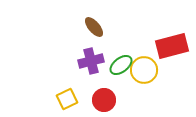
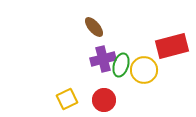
purple cross: moved 12 px right, 2 px up
green ellipse: rotated 35 degrees counterclockwise
